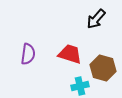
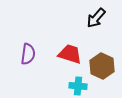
black arrow: moved 1 px up
brown hexagon: moved 1 px left, 2 px up; rotated 10 degrees clockwise
cyan cross: moved 2 px left; rotated 18 degrees clockwise
